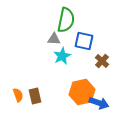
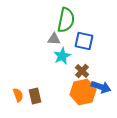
brown cross: moved 20 px left, 10 px down
orange hexagon: moved 1 px right
blue arrow: moved 2 px right, 16 px up
